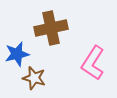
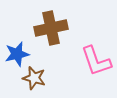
pink L-shape: moved 3 px right, 2 px up; rotated 52 degrees counterclockwise
